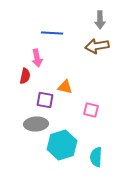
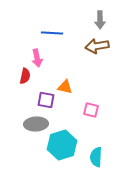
purple square: moved 1 px right
